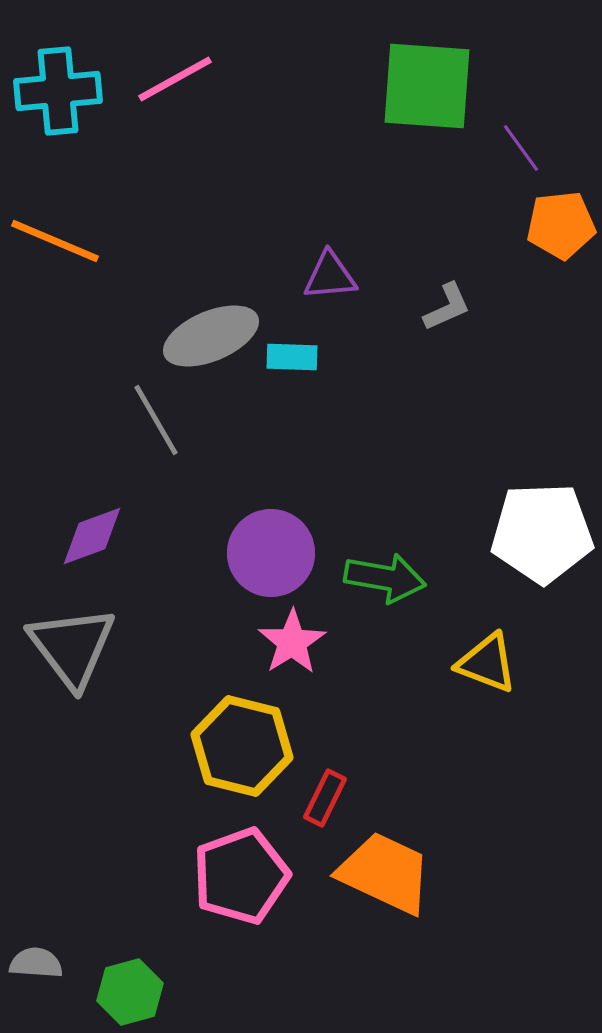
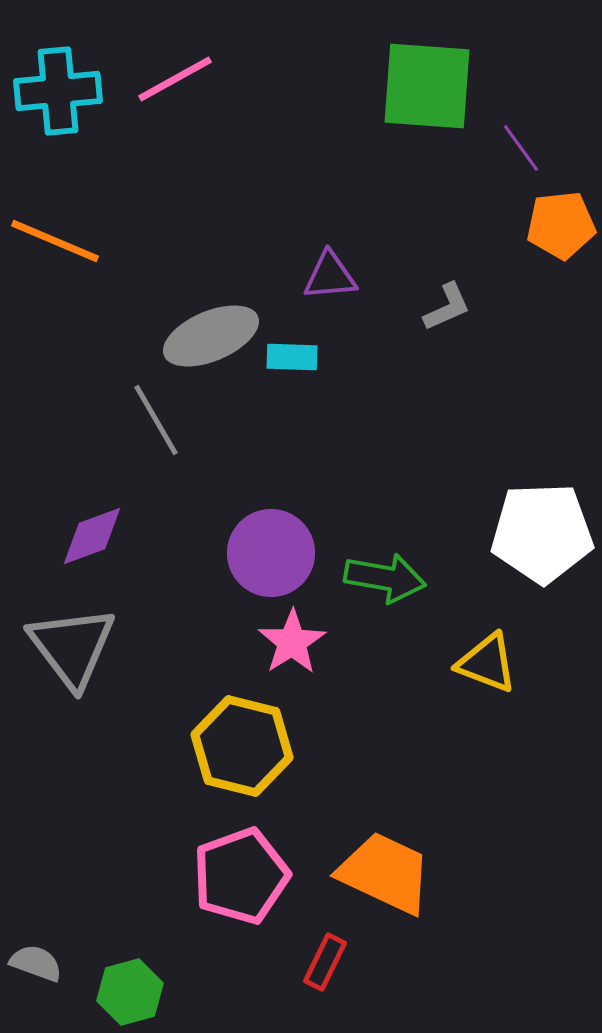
red rectangle: moved 164 px down
gray semicircle: rotated 16 degrees clockwise
